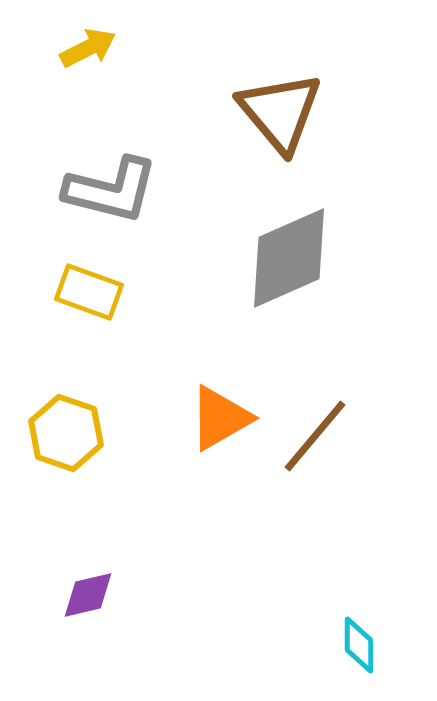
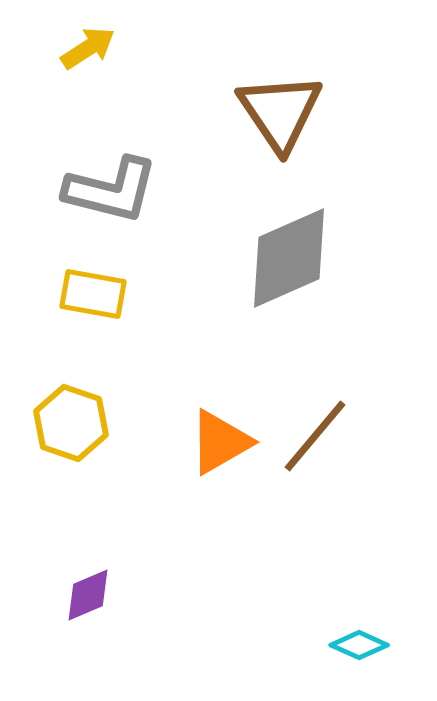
yellow arrow: rotated 6 degrees counterclockwise
brown triangle: rotated 6 degrees clockwise
yellow rectangle: moved 4 px right, 2 px down; rotated 10 degrees counterclockwise
orange triangle: moved 24 px down
yellow hexagon: moved 5 px right, 10 px up
purple diamond: rotated 10 degrees counterclockwise
cyan diamond: rotated 66 degrees counterclockwise
